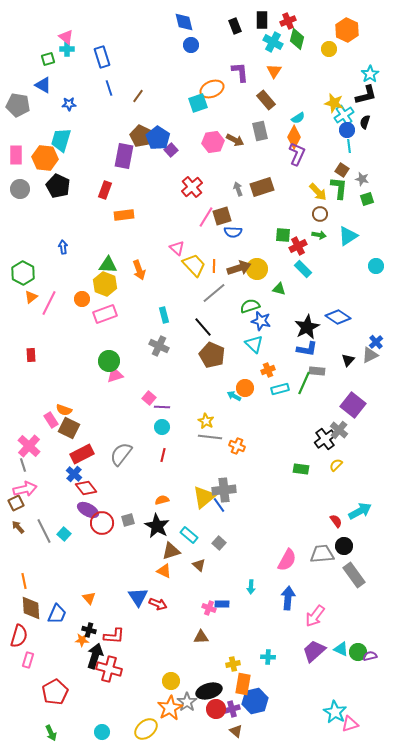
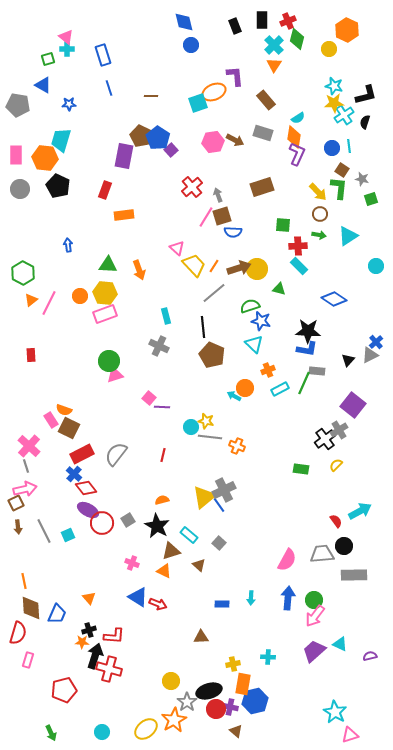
cyan cross at (273, 42): moved 1 px right, 3 px down; rotated 18 degrees clockwise
blue rectangle at (102, 57): moved 1 px right, 2 px up
orange triangle at (274, 71): moved 6 px up
purple L-shape at (240, 72): moved 5 px left, 4 px down
cyan star at (370, 74): moved 36 px left, 12 px down; rotated 24 degrees counterclockwise
orange ellipse at (212, 89): moved 2 px right, 3 px down
brown line at (138, 96): moved 13 px right; rotated 56 degrees clockwise
yellow star at (334, 103): rotated 18 degrees counterclockwise
blue circle at (347, 130): moved 15 px left, 18 px down
gray rectangle at (260, 131): moved 3 px right, 2 px down; rotated 60 degrees counterclockwise
orange diamond at (294, 137): rotated 20 degrees counterclockwise
gray arrow at (238, 189): moved 20 px left, 6 px down
green square at (367, 199): moved 4 px right
green square at (283, 235): moved 10 px up
red cross at (298, 246): rotated 24 degrees clockwise
blue arrow at (63, 247): moved 5 px right, 2 px up
orange line at (214, 266): rotated 32 degrees clockwise
cyan rectangle at (303, 269): moved 4 px left, 3 px up
yellow hexagon at (105, 284): moved 9 px down; rotated 15 degrees counterclockwise
orange triangle at (31, 297): moved 3 px down
orange circle at (82, 299): moved 2 px left, 3 px up
cyan rectangle at (164, 315): moved 2 px right, 1 px down
blue diamond at (338, 317): moved 4 px left, 18 px up
black line at (203, 327): rotated 35 degrees clockwise
black star at (307, 327): moved 1 px right, 4 px down; rotated 30 degrees clockwise
cyan rectangle at (280, 389): rotated 12 degrees counterclockwise
yellow star at (206, 421): rotated 14 degrees counterclockwise
cyan circle at (162, 427): moved 29 px right
gray cross at (339, 430): rotated 18 degrees clockwise
gray semicircle at (121, 454): moved 5 px left
gray line at (23, 465): moved 3 px right, 1 px down
gray cross at (224, 490): rotated 20 degrees counterclockwise
gray square at (128, 520): rotated 16 degrees counterclockwise
brown arrow at (18, 527): rotated 144 degrees counterclockwise
cyan square at (64, 534): moved 4 px right, 1 px down; rotated 24 degrees clockwise
gray rectangle at (354, 575): rotated 55 degrees counterclockwise
cyan arrow at (251, 587): moved 11 px down
blue triangle at (138, 597): rotated 25 degrees counterclockwise
pink cross at (209, 608): moved 77 px left, 45 px up
black cross at (89, 630): rotated 32 degrees counterclockwise
red semicircle at (19, 636): moved 1 px left, 3 px up
orange star at (82, 640): moved 2 px down
cyan triangle at (341, 649): moved 1 px left, 5 px up
green circle at (358, 652): moved 44 px left, 52 px up
red pentagon at (55, 692): moved 9 px right, 2 px up; rotated 15 degrees clockwise
orange star at (170, 708): moved 4 px right, 12 px down
purple cross at (232, 709): moved 2 px left, 2 px up; rotated 28 degrees clockwise
pink triangle at (350, 724): moved 11 px down
